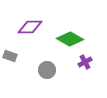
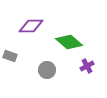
purple diamond: moved 1 px right, 1 px up
green diamond: moved 1 px left, 3 px down; rotated 12 degrees clockwise
purple cross: moved 2 px right, 4 px down
